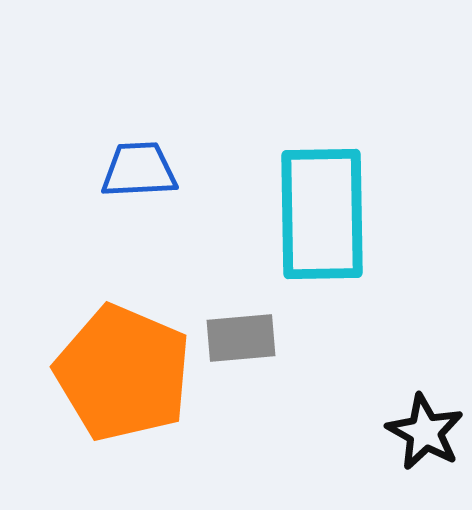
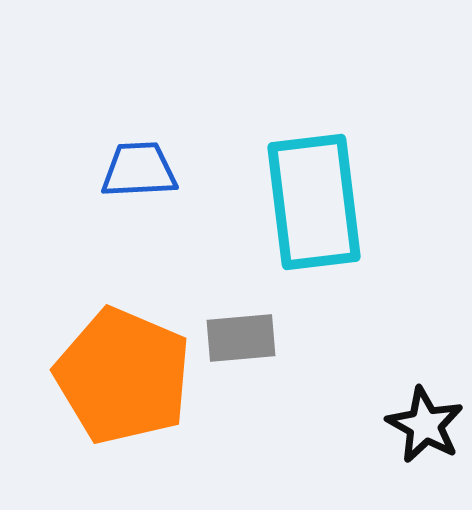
cyan rectangle: moved 8 px left, 12 px up; rotated 6 degrees counterclockwise
orange pentagon: moved 3 px down
black star: moved 7 px up
